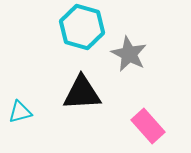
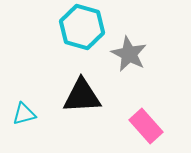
black triangle: moved 3 px down
cyan triangle: moved 4 px right, 2 px down
pink rectangle: moved 2 px left
